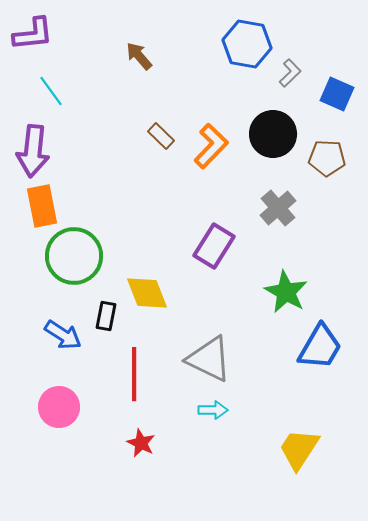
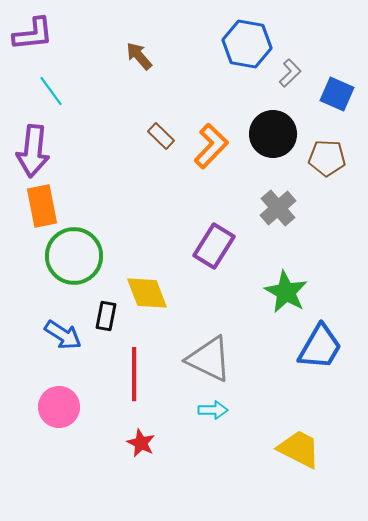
yellow trapezoid: rotated 84 degrees clockwise
